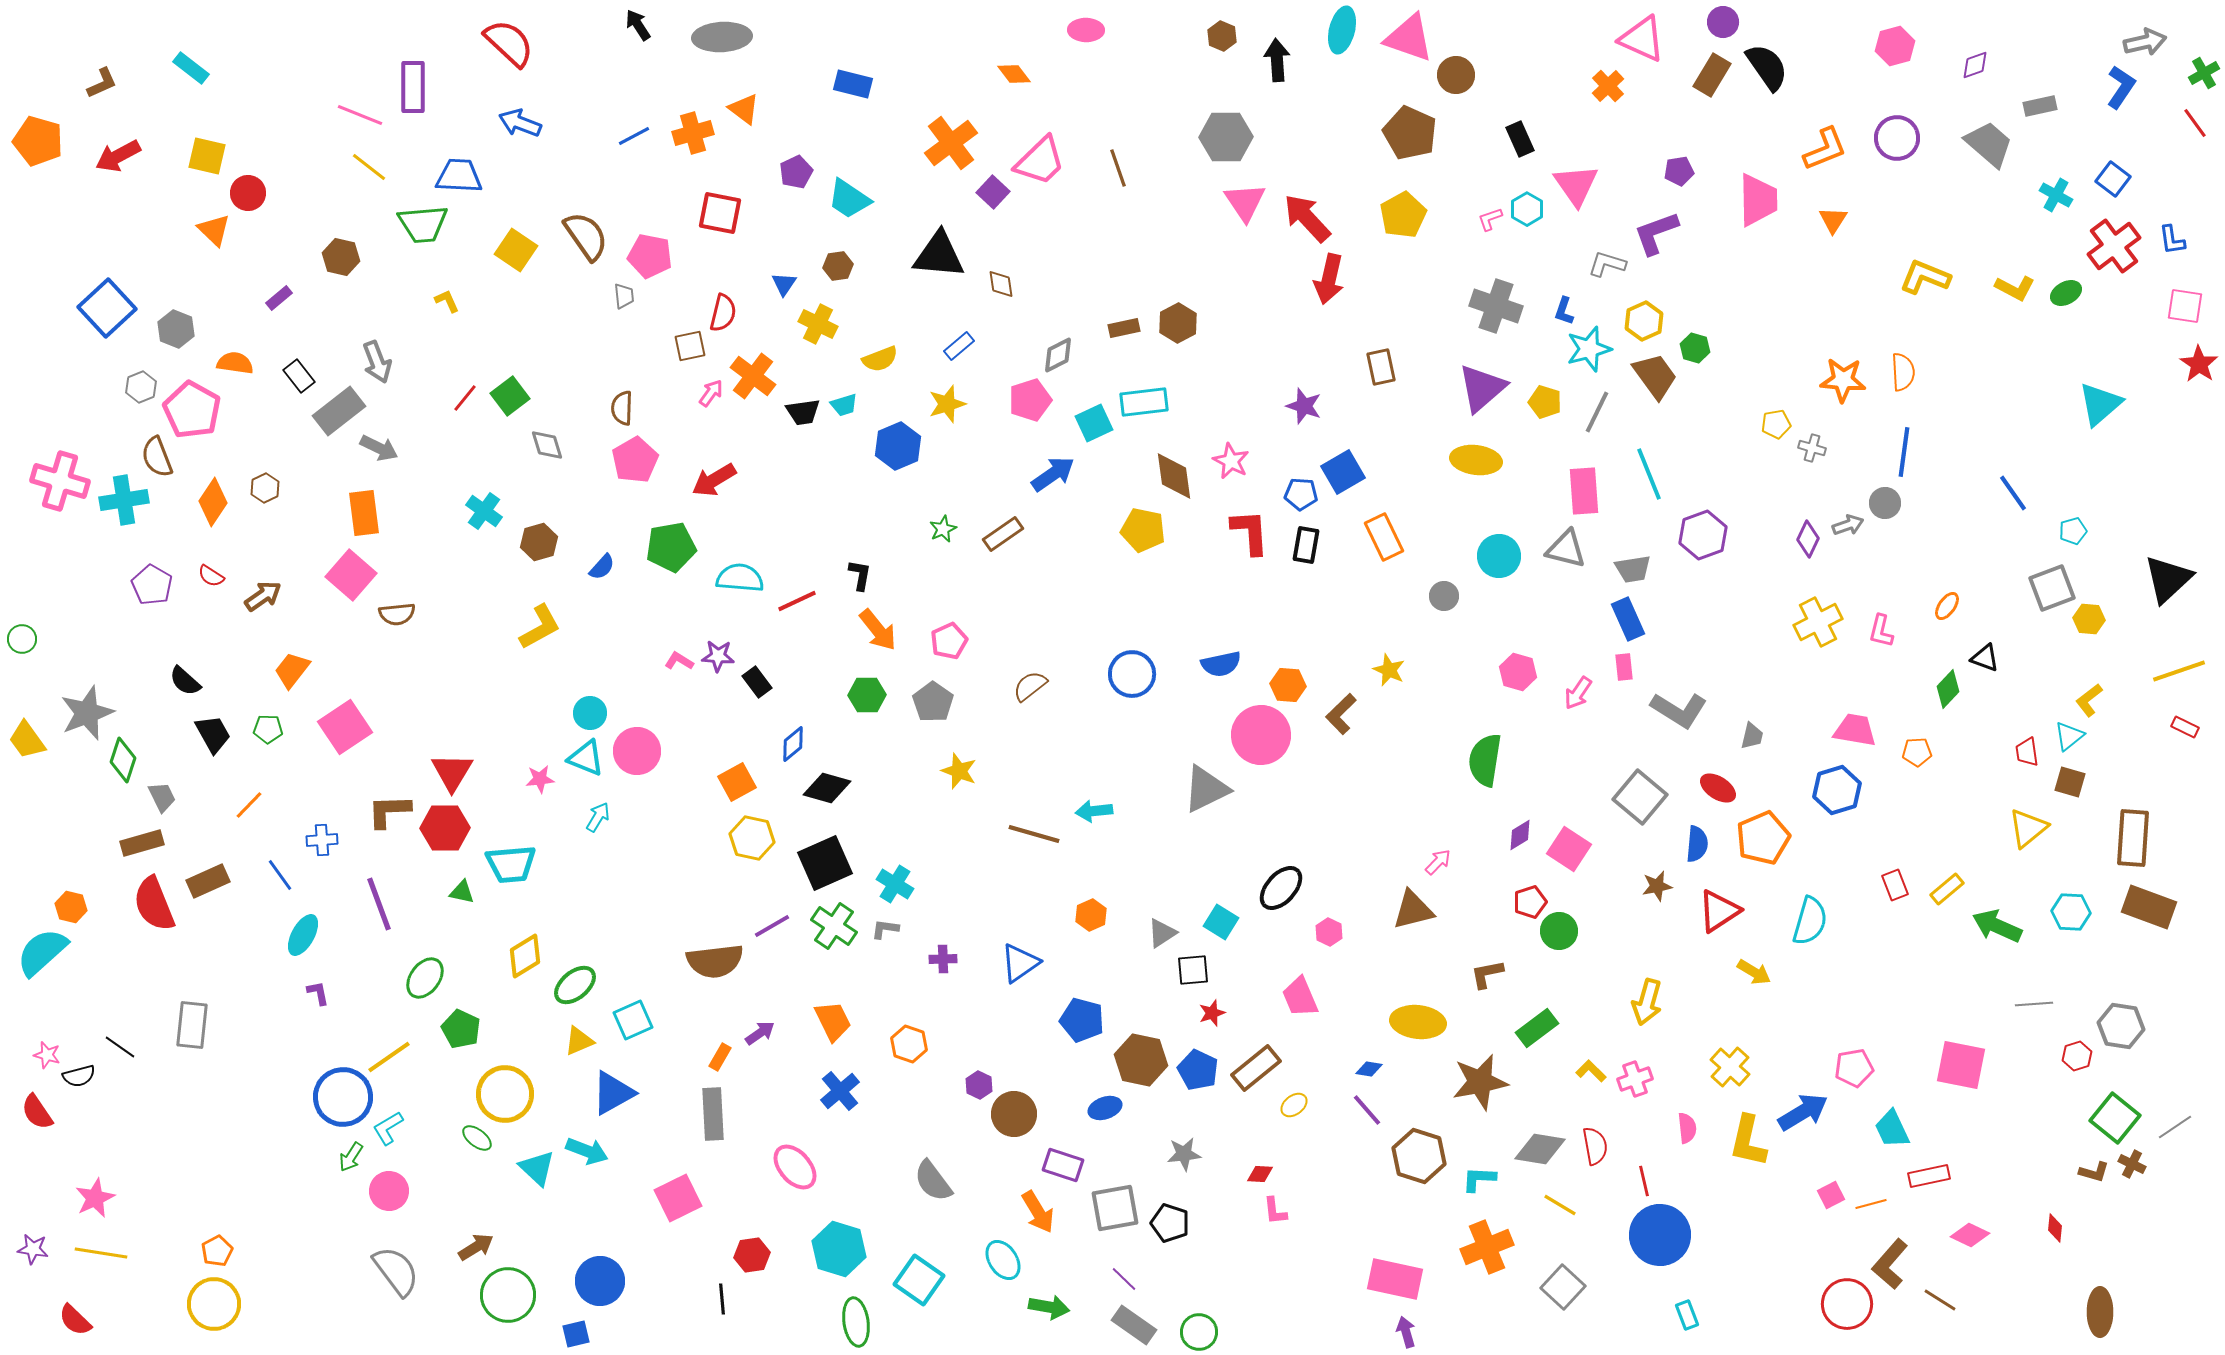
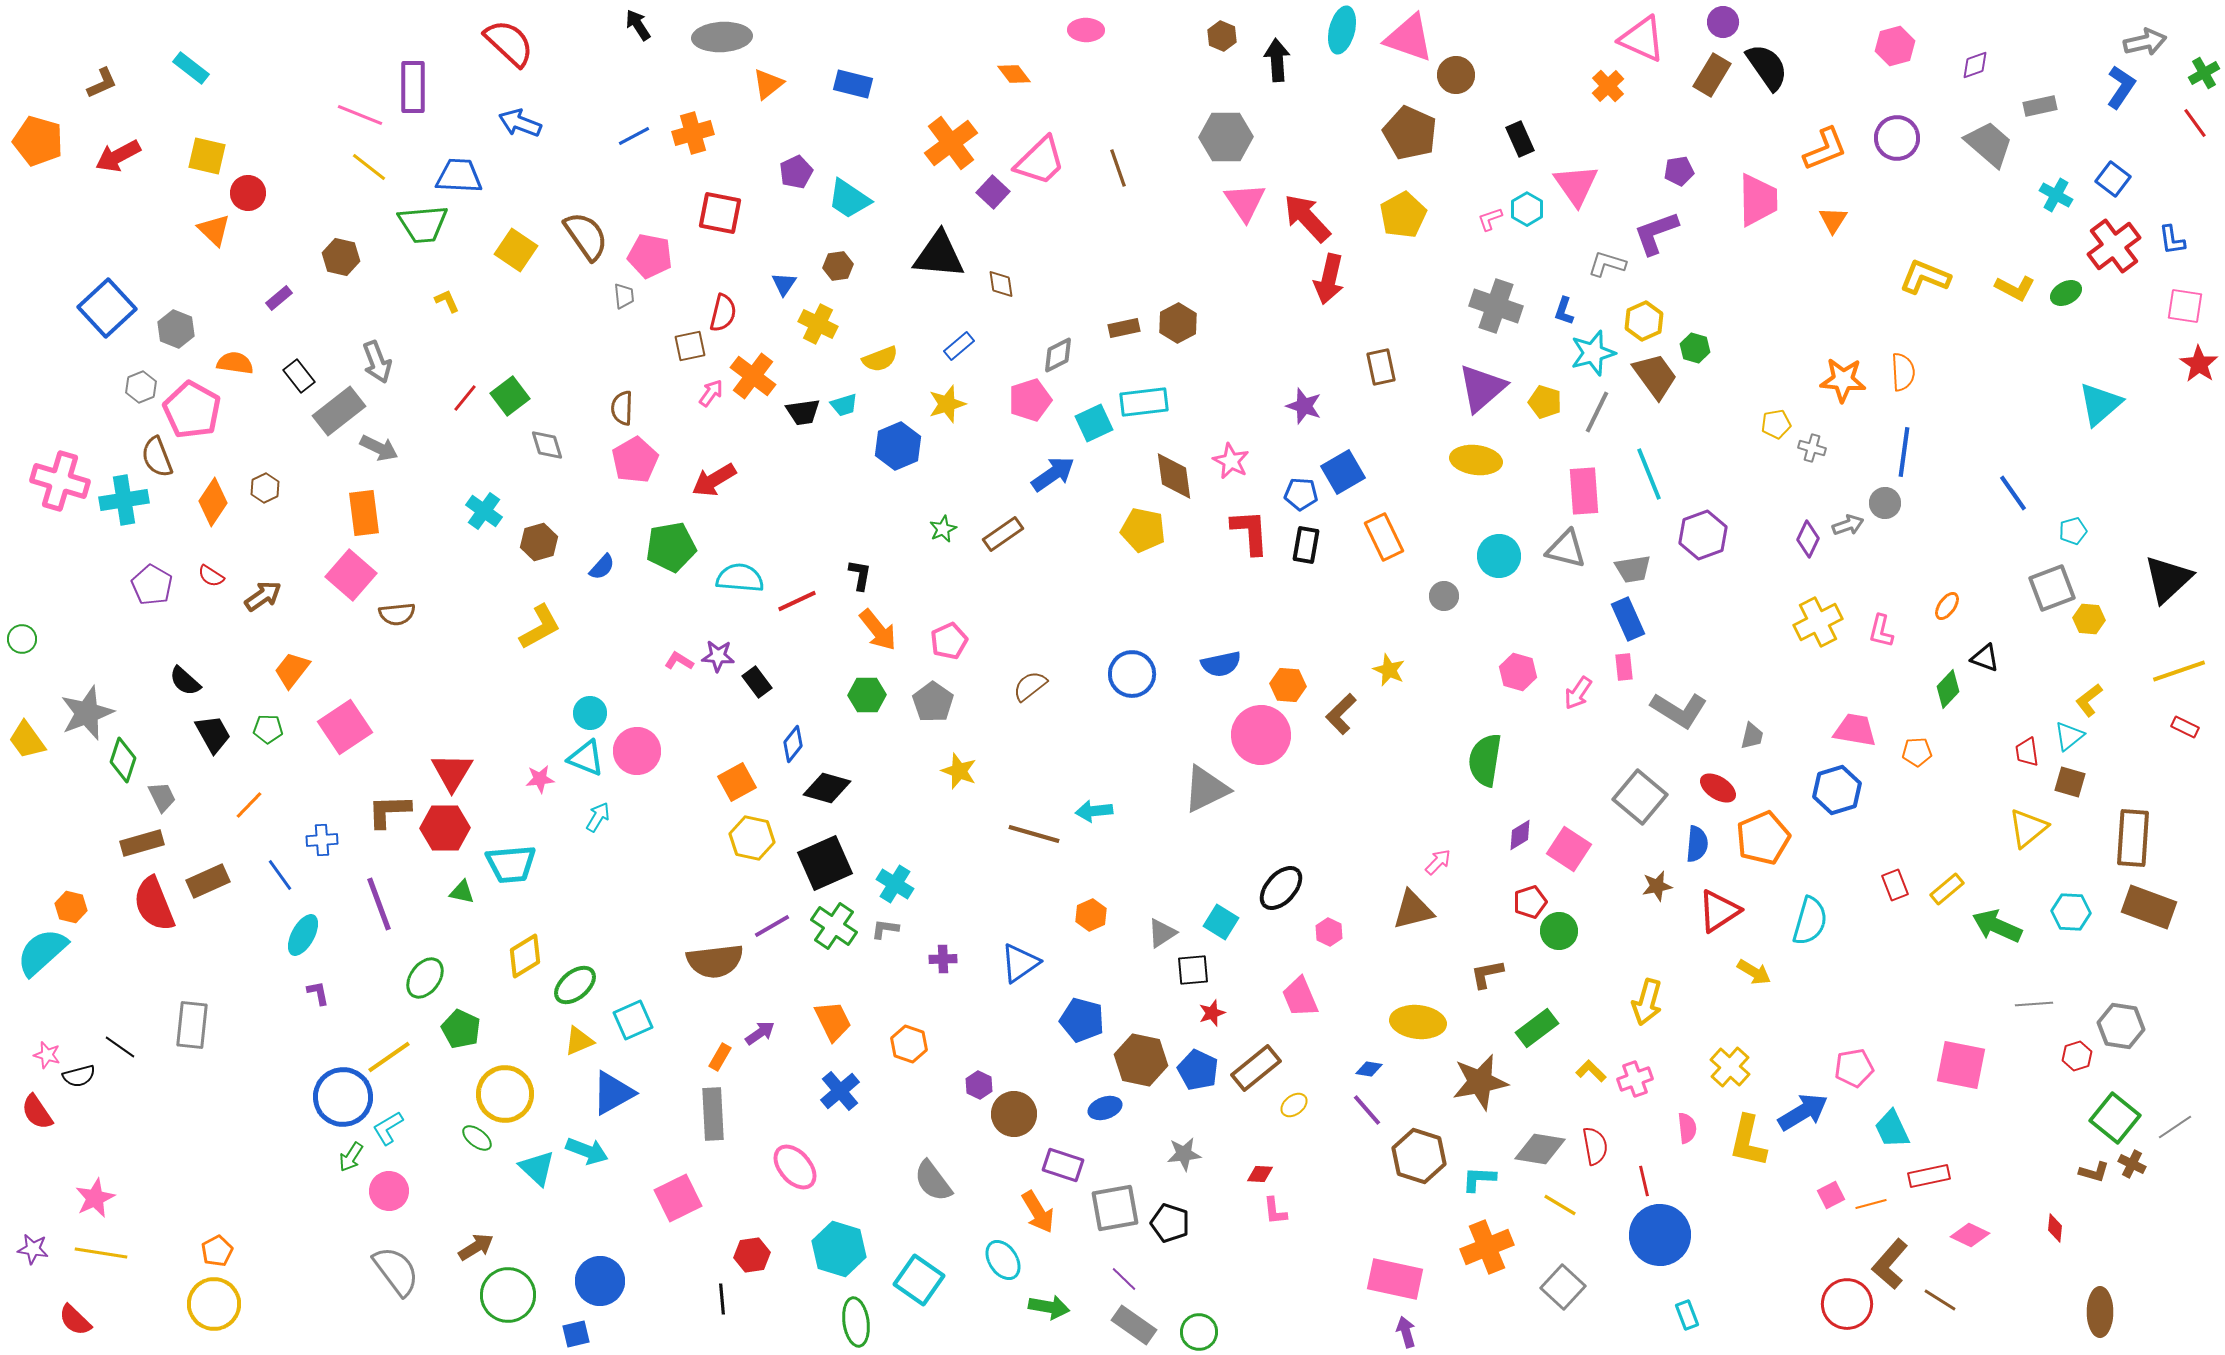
orange triangle at (744, 109): moved 24 px right, 25 px up; rotated 44 degrees clockwise
cyan star at (1589, 349): moved 4 px right, 4 px down
blue diamond at (793, 744): rotated 12 degrees counterclockwise
